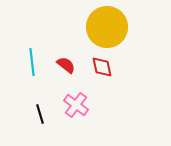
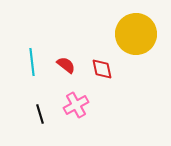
yellow circle: moved 29 px right, 7 px down
red diamond: moved 2 px down
pink cross: rotated 25 degrees clockwise
